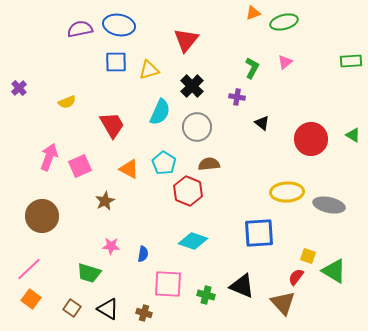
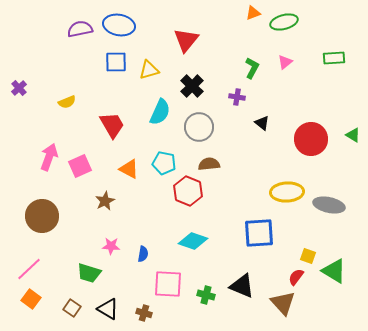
green rectangle at (351, 61): moved 17 px left, 3 px up
gray circle at (197, 127): moved 2 px right
cyan pentagon at (164, 163): rotated 20 degrees counterclockwise
